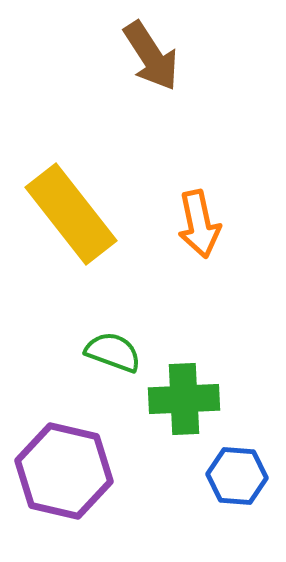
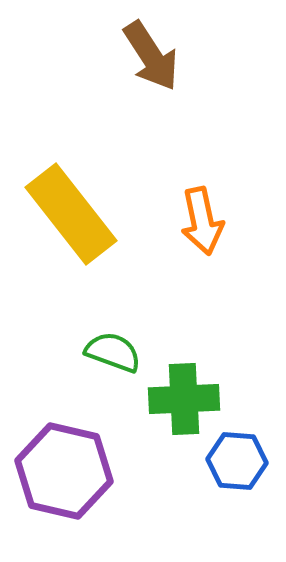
orange arrow: moved 3 px right, 3 px up
blue hexagon: moved 15 px up
